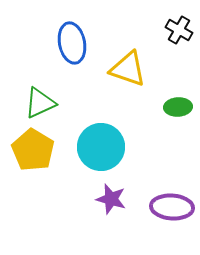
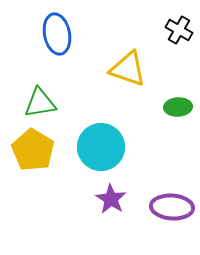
blue ellipse: moved 15 px left, 9 px up
green triangle: rotated 16 degrees clockwise
purple star: rotated 16 degrees clockwise
